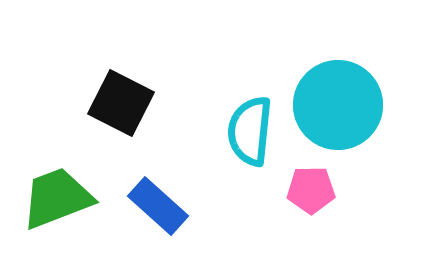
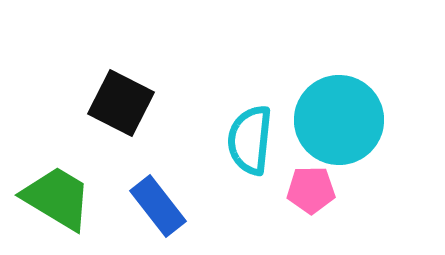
cyan circle: moved 1 px right, 15 px down
cyan semicircle: moved 9 px down
green trapezoid: rotated 52 degrees clockwise
blue rectangle: rotated 10 degrees clockwise
